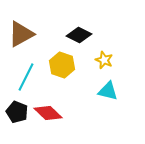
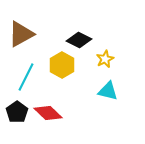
black diamond: moved 5 px down
yellow star: moved 1 px right, 1 px up; rotated 24 degrees clockwise
yellow hexagon: rotated 10 degrees clockwise
black pentagon: rotated 15 degrees clockwise
